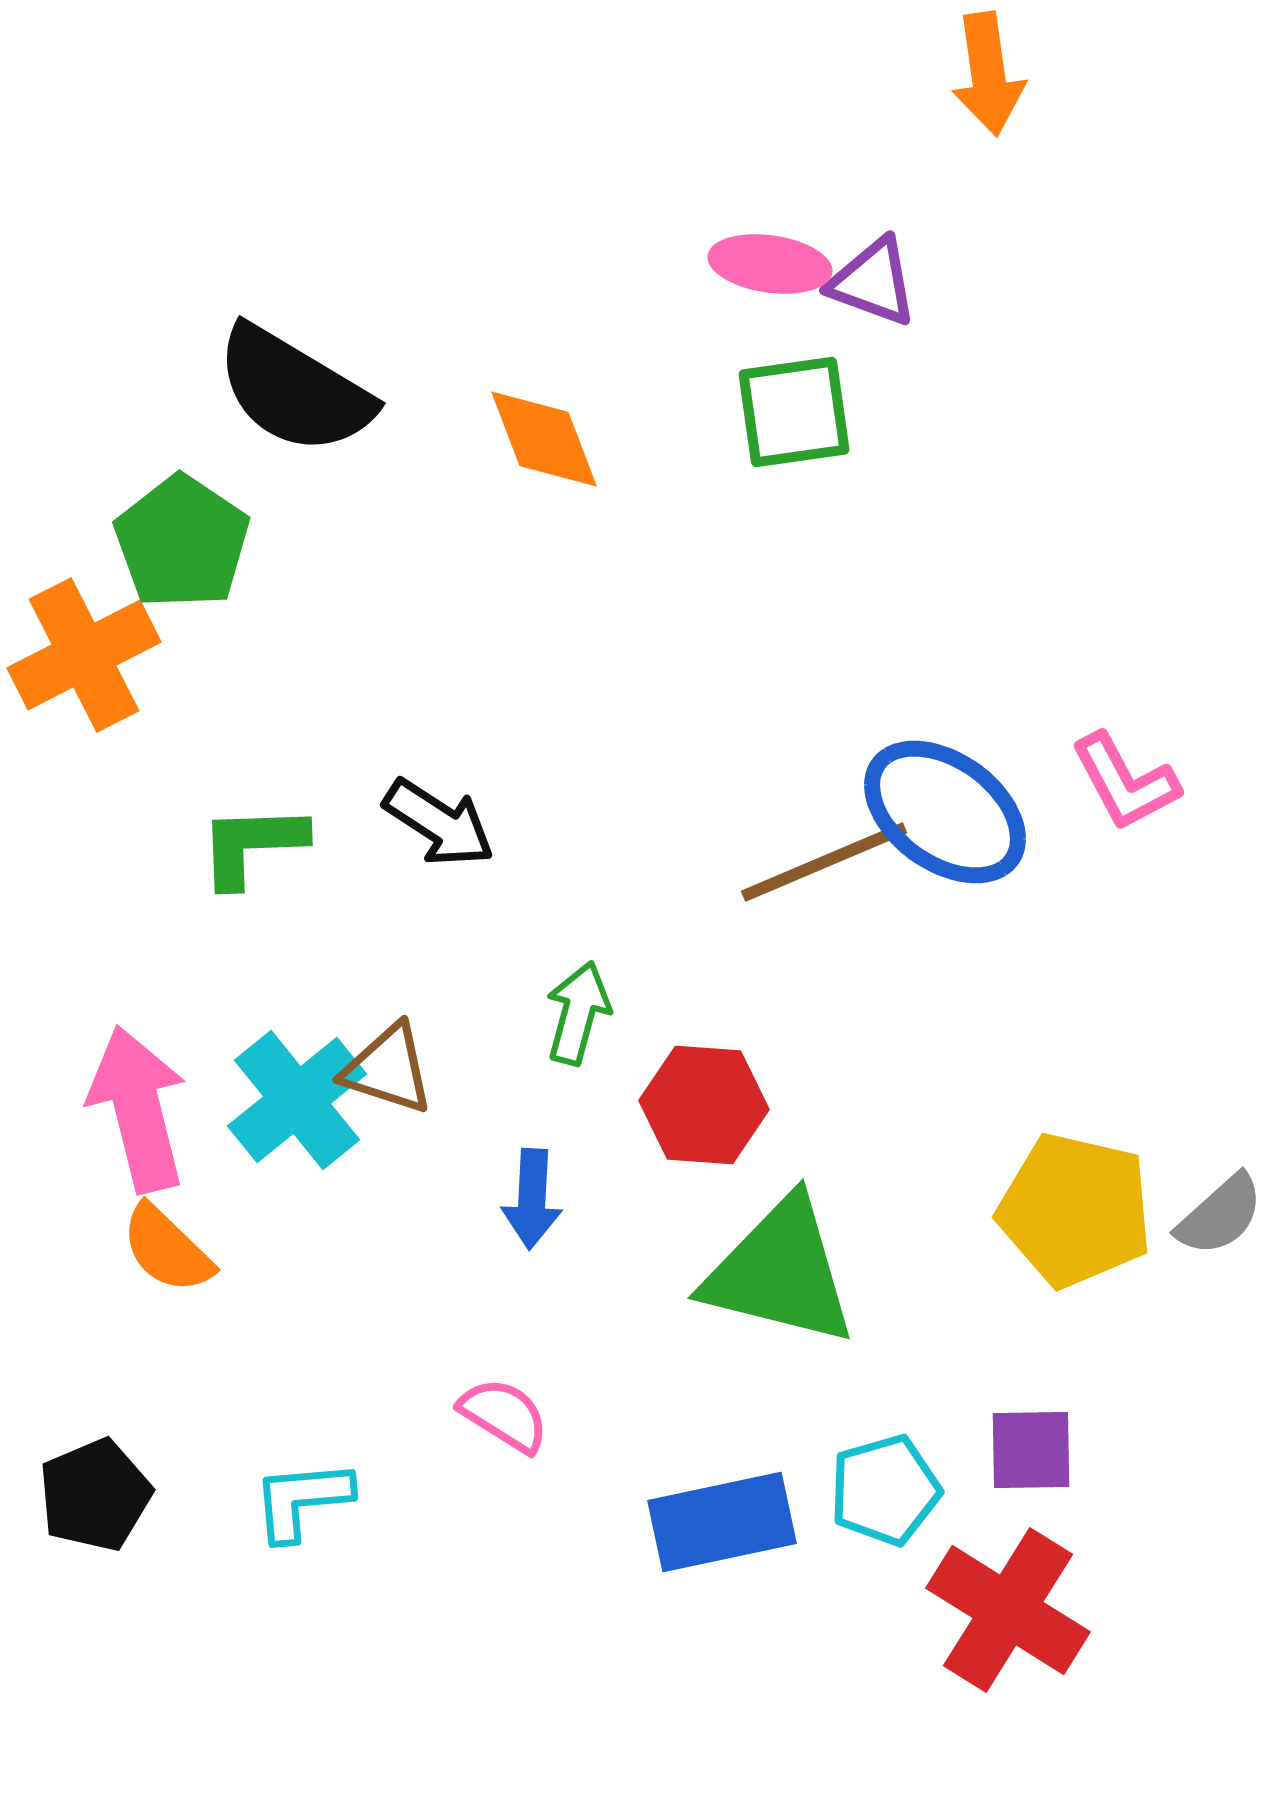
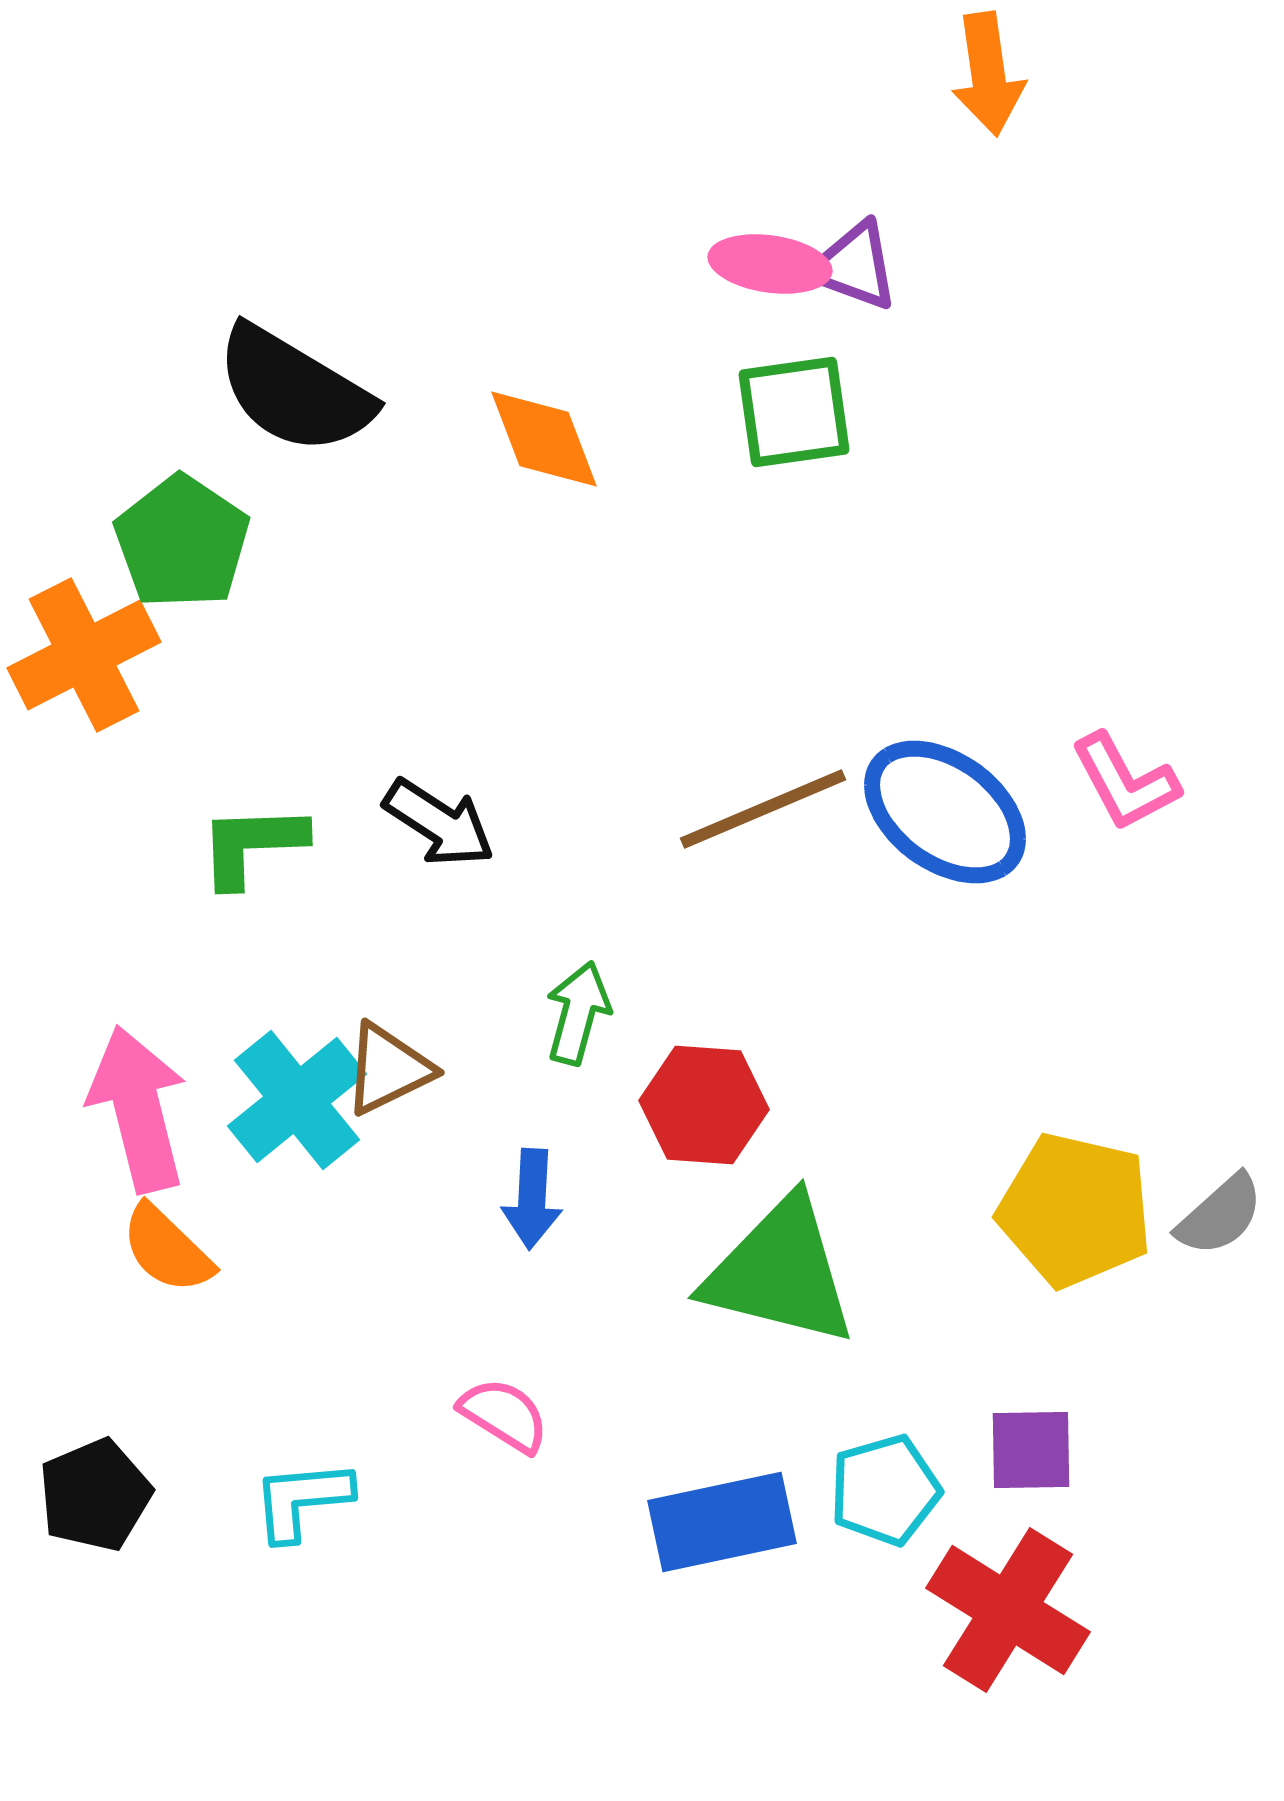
purple triangle: moved 19 px left, 16 px up
brown line: moved 61 px left, 53 px up
brown triangle: rotated 44 degrees counterclockwise
